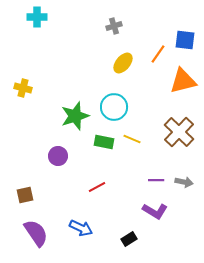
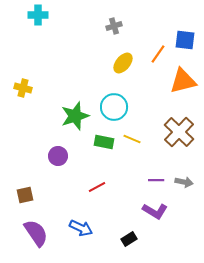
cyan cross: moved 1 px right, 2 px up
